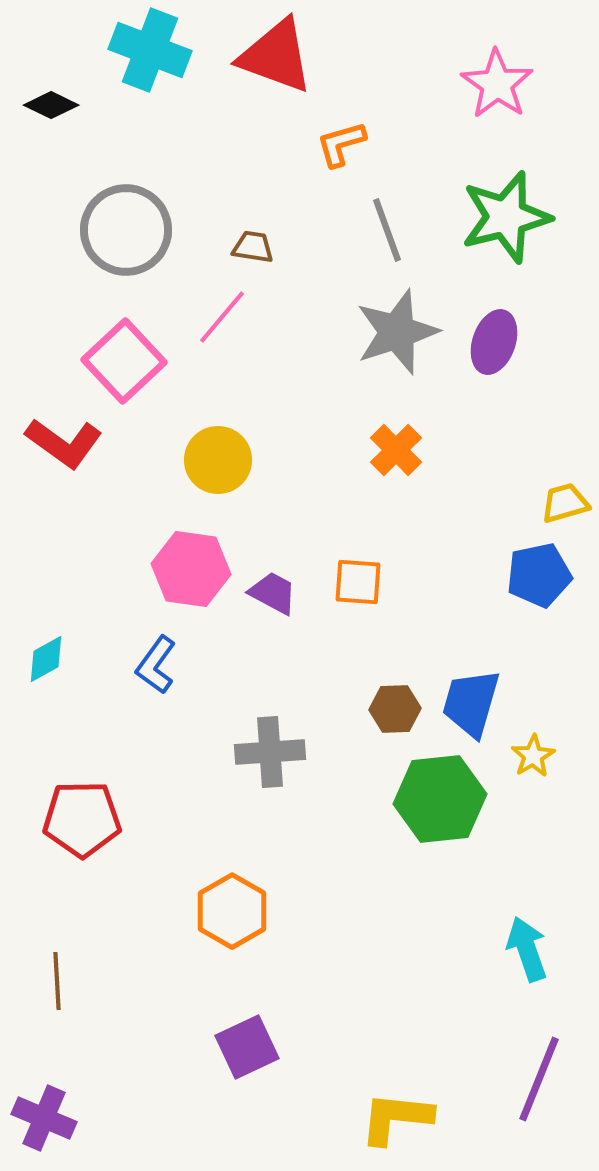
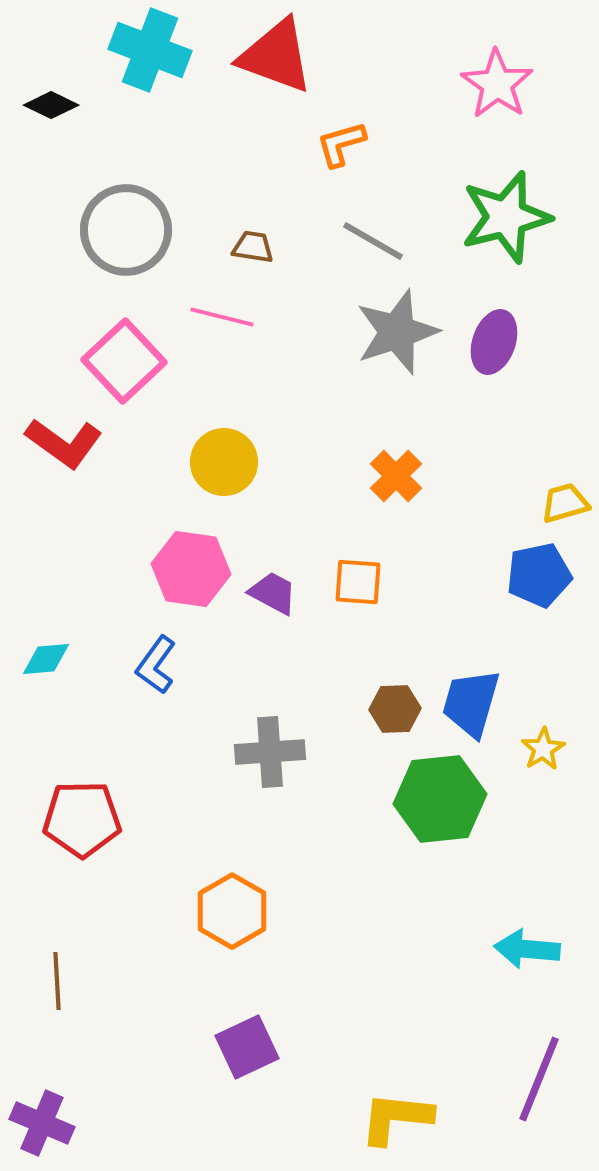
gray line: moved 14 px left, 11 px down; rotated 40 degrees counterclockwise
pink line: rotated 64 degrees clockwise
orange cross: moved 26 px down
yellow circle: moved 6 px right, 2 px down
cyan diamond: rotated 24 degrees clockwise
yellow star: moved 10 px right, 7 px up
cyan arrow: rotated 66 degrees counterclockwise
purple cross: moved 2 px left, 5 px down
